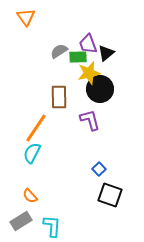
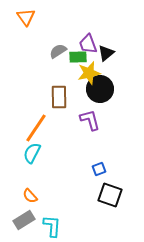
gray semicircle: moved 1 px left
blue square: rotated 24 degrees clockwise
gray rectangle: moved 3 px right, 1 px up
